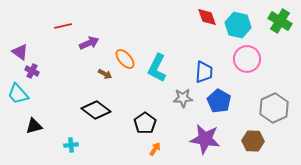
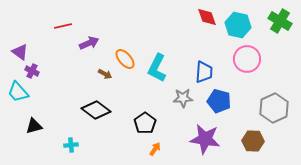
cyan trapezoid: moved 2 px up
blue pentagon: rotated 15 degrees counterclockwise
